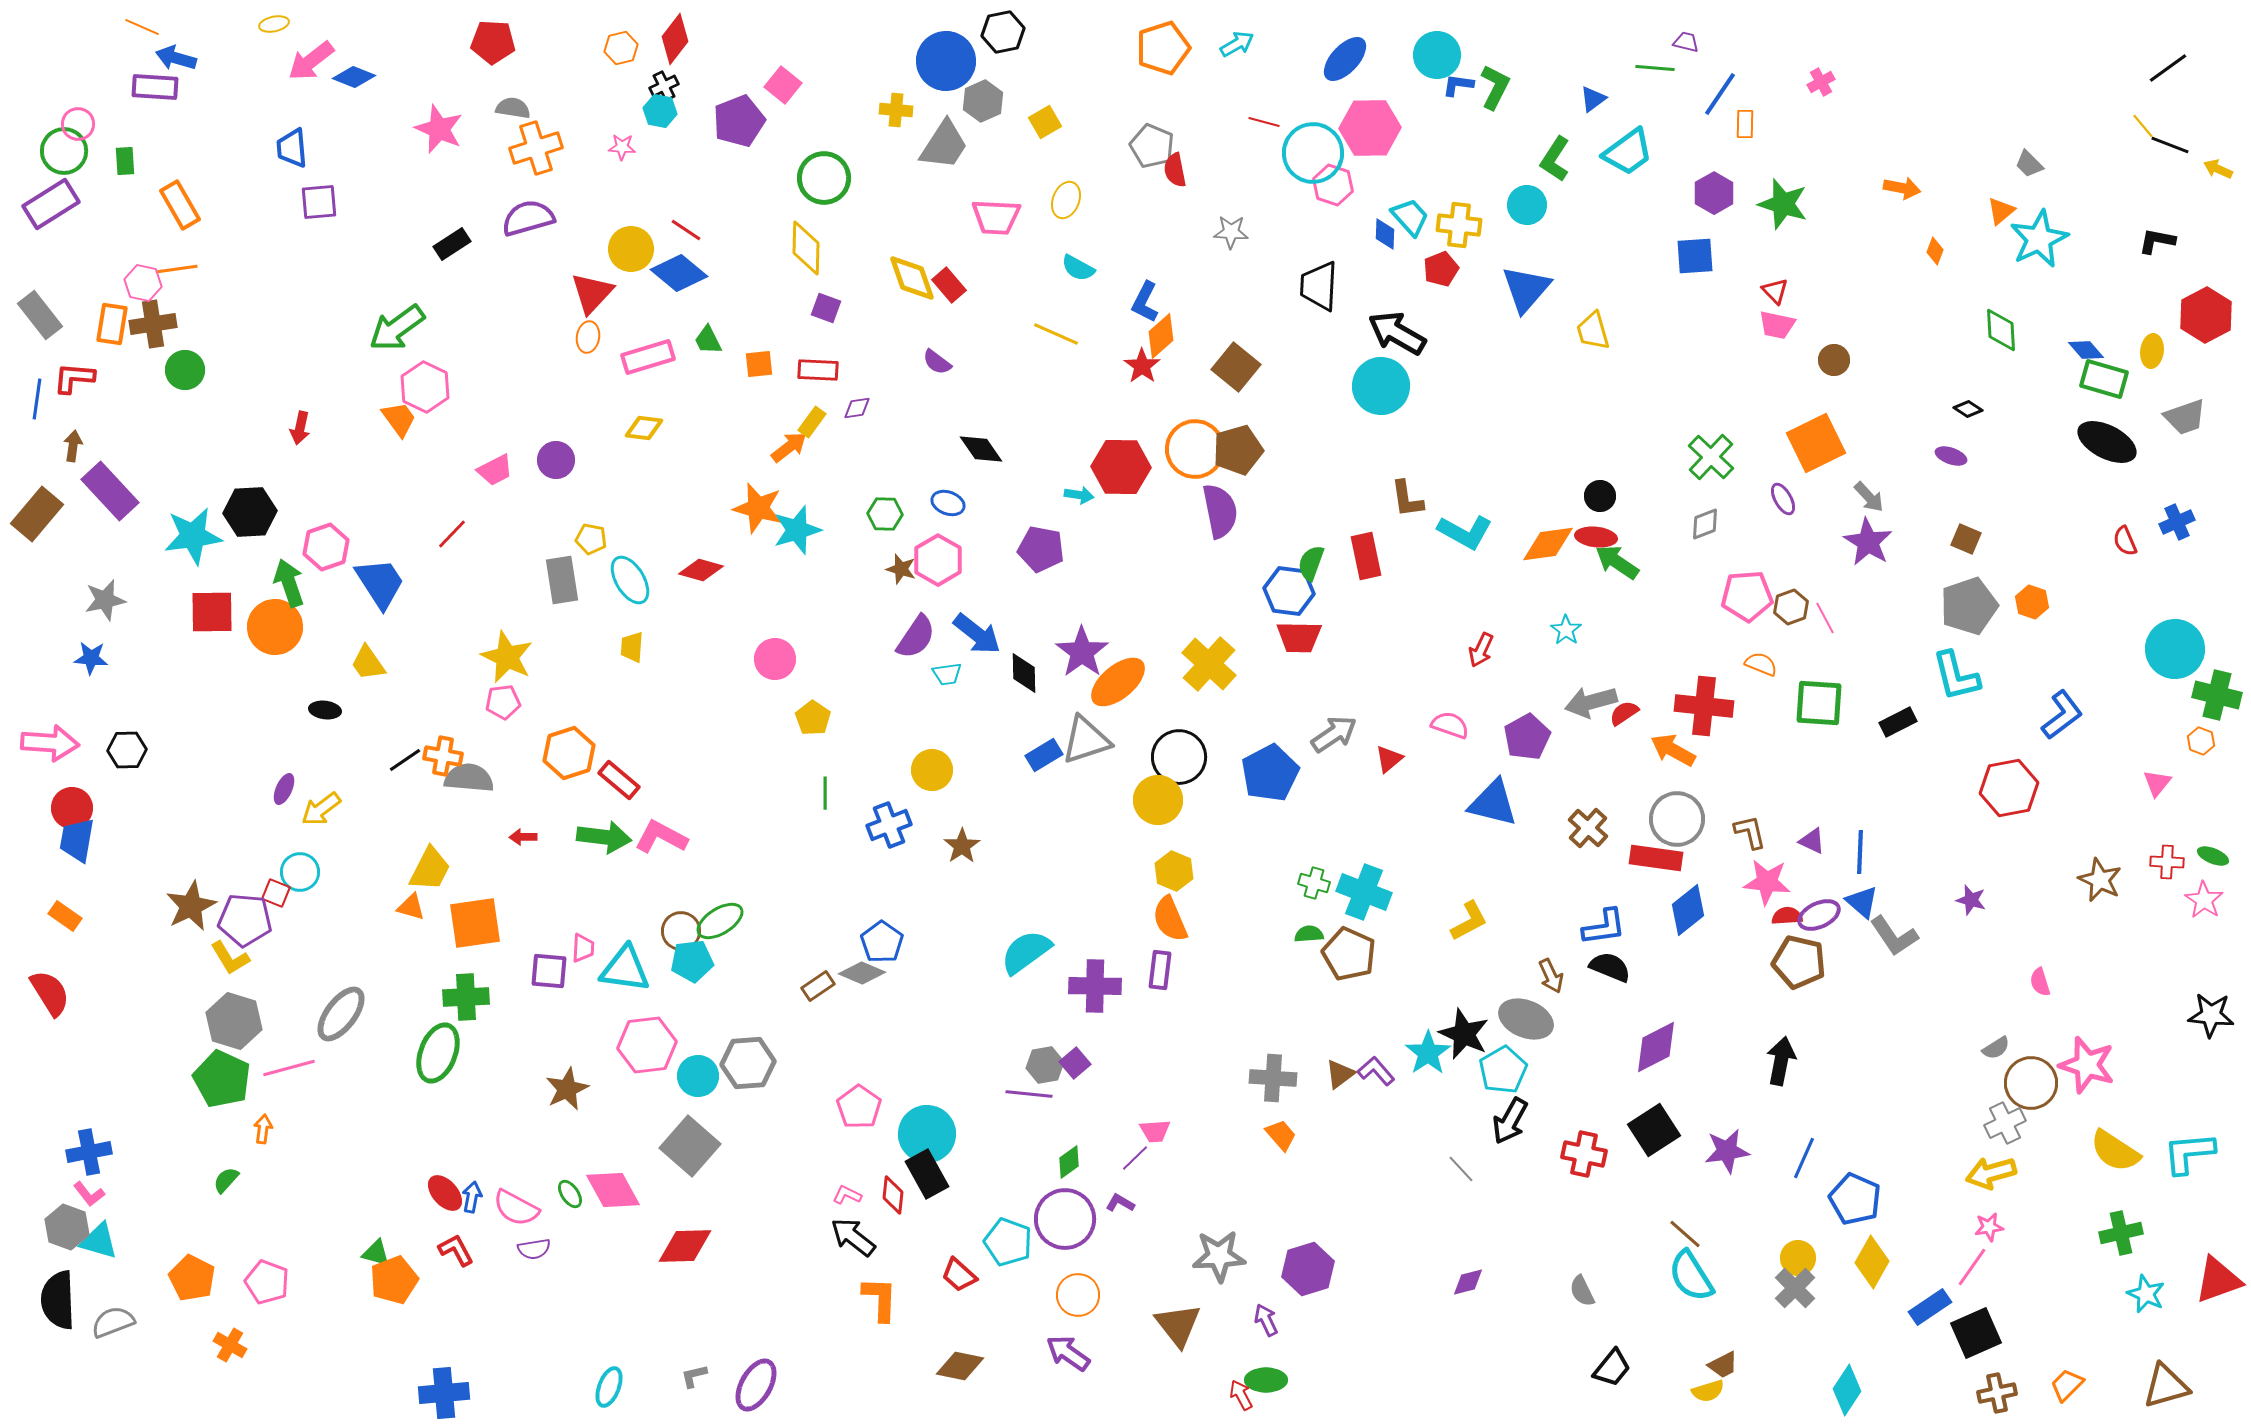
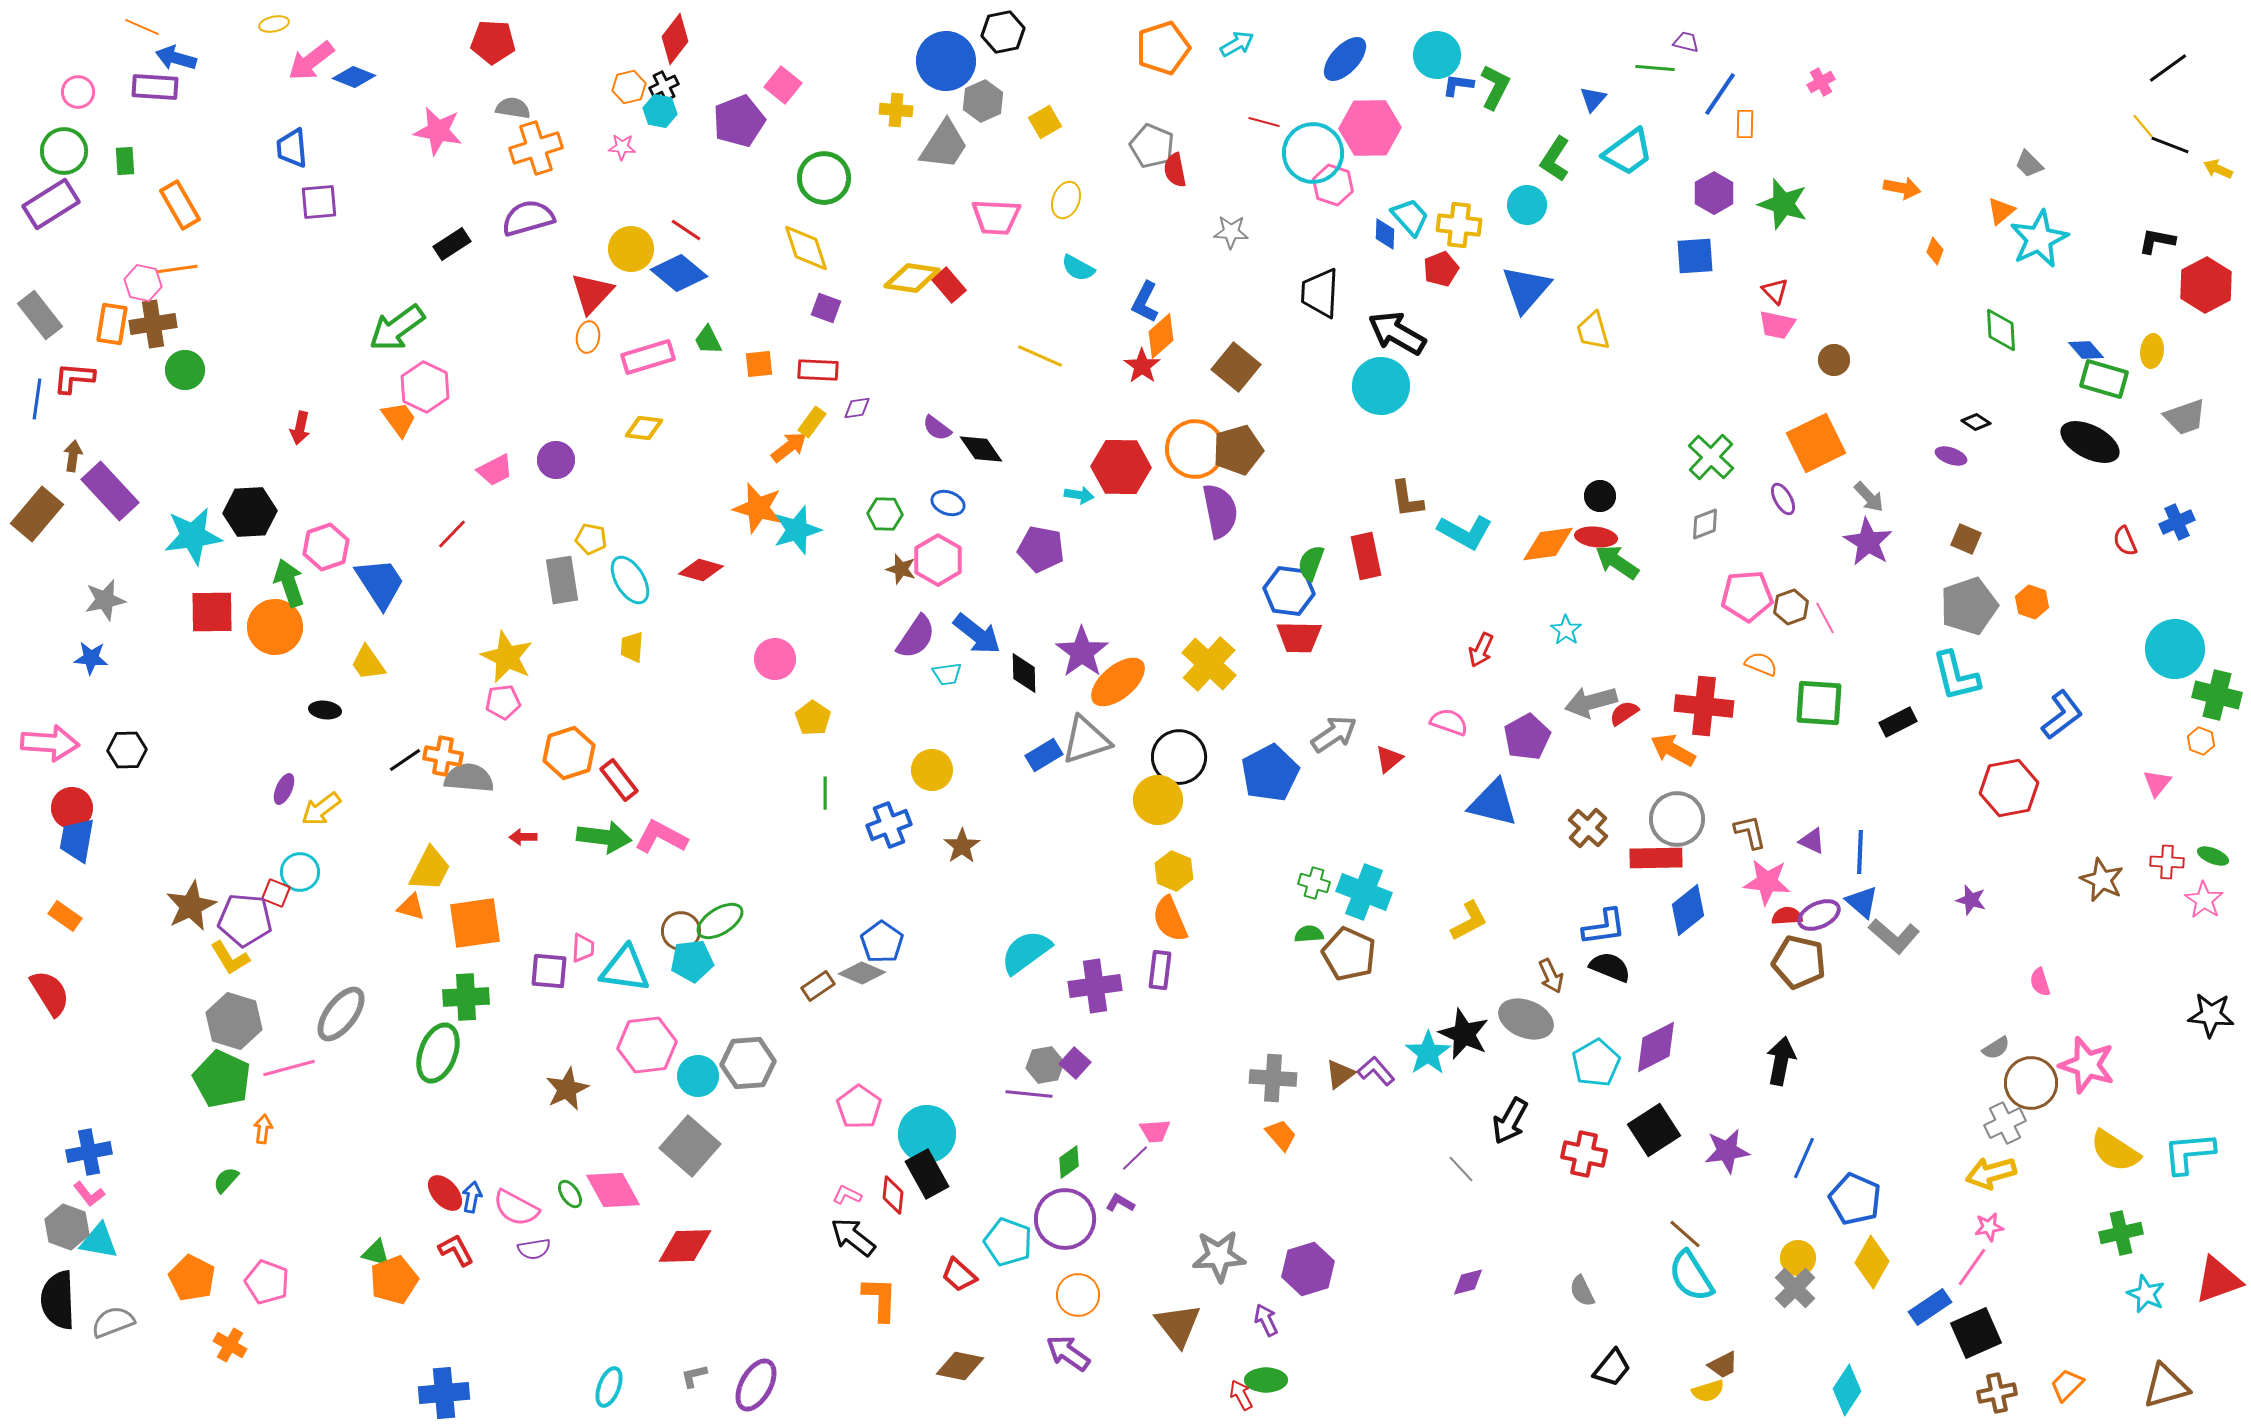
orange hexagon at (621, 48): moved 8 px right, 39 px down
blue triangle at (1593, 99): rotated 12 degrees counterclockwise
pink circle at (78, 124): moved 32 px up
pink star at (439, 129): moved 1 px left, 2 px down; rotated 12 degrees counterclockwise
yellow diamond at (806, 248): rotated 20 degrees counterclockwise
yellow diamond at (912, 278): rotated 62 degrees counterclockwise
black trapezoid at (1319, 286): moved 1 px right, 7 px down
red hexagon at (2206, 315): moved 30 px up
yellow line at (1056, 334): moved 16 px left, 22 px down
purple semicircle at (937, 362): moved 66 px down
black diamond at (1968, 409): moved 8 px right, 13 px down
black ellipse at (2107, 442): moved 17 px left
brown arrow at (73, 446): moved 10 px down
pink semicircle at (1450, 725): moved 1 px left, 3 px up
red rectangle at (619, 780): rotated 12 degrees clockwise
red rectangle at (1656, 858): rotated 9 degrees counterclockwise
brown star at (2100, 880): moved 2 px right
gray L-shape at (1894, 936): rotated 15 degrees counterclockwise
purple cross at (1095, 986): rotated 9 degrees counterclockwise
purple square at (1075, 1063): rotated 8 degrees counterclockwise
cyan pentagon at (1503, 1070): moved 93 px right, 7 px up
cyan triangle at (99, 1241): rotated 6 degrees counterclockwise
